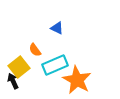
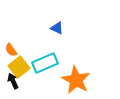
orange semicircle: moved 24 px left
cyan rectangle: moved 10 px left, 2 px up
orange star: moved 1 px left
